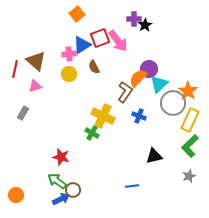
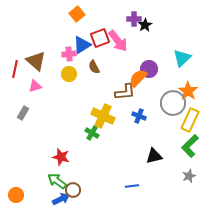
cyan triangle: moved 23 px right, 26 px up
brown L-shape: rotated 50 degrees clockwise
